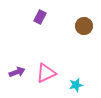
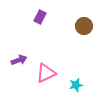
purple arrow: moved 2 px right, 12 px up
